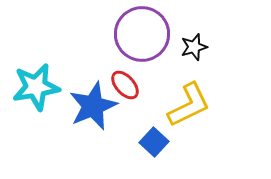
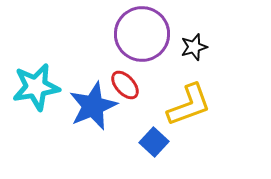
yellow L-shape: rotated 6 degrees clockwise
